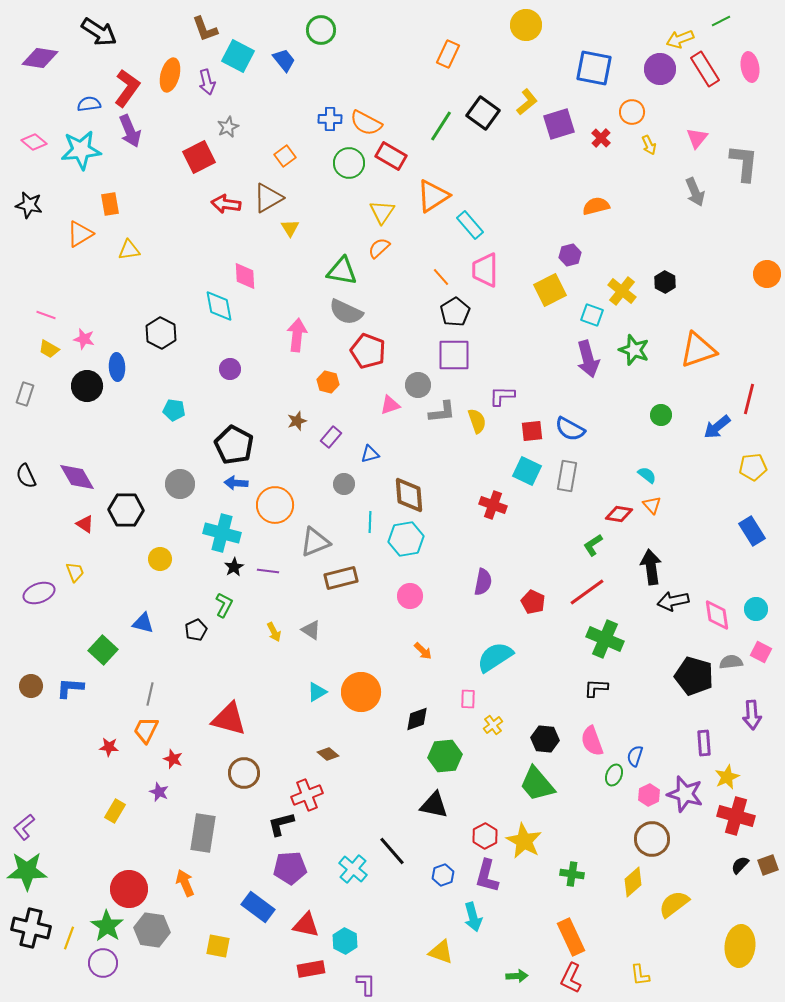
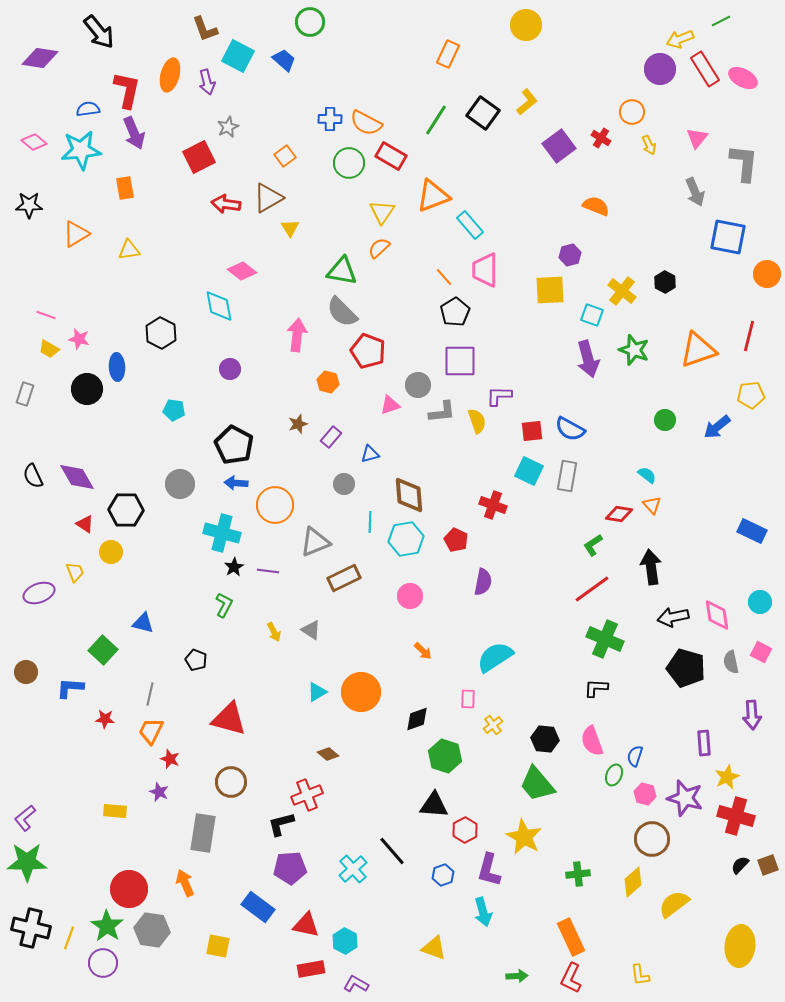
green circle at (321, 30): moved 11 px left, 8 px up
black arrow at (99, 32): rotated 18 degrees clockwise
blue trapezoid at (284, 60): rotated 10 degrees counterclockwise
pink ellipse at (750, 67): moved 7 px left, 11 px down; rotated 52 degrees counterclockwise
blue square at (594, 68): moved 134 px right, 169 px down
red L-shape at (127, 88): moved 2 px down; rotated 24 degrees counterclockwise
blue semicircle at (89, 104): moved 1 px left, 5 px down
purple square at (559, 124): moved 22 px down; rotated 20 degrees counterclockwise
green line at (441, 126): moved 5 px left, 6 px up
purple arrow at (130, 131): moved 4 px right, 2 px down
red cross at (601, 138): rotated 12 degrees counterclockwise
orange triangle at (433, 196): rotated 12 degrees clockwise
orange rectangle at (110, 204): moved 15 px right, 16 px up
black star at (29, 205): rotated 12 degrees counterclockwise
orange semicircle at (596, 206): rotated 36 degrees clockwise
orange triangle at (80, 234): moved 4 px left
pink diamond at (245, 276): moved 3 px left, 5 px up; rotated 48 degrees counterclockwise
orange line at (441, 277): moved 3 px right
yellow square at (550, 290): rotated 24 degrees clockwise
gray semicircle at (346, 312): moved 4 px left; rotated 20 degrees clockwise
pink star at (84, 339): moved 5 px left
purple square at (454, 355): moved 6 px right, 6 px down
black circle at (87, 386): moved 3 px down
purple L-shape at (502, 396): moved 3 px left
red line at (749, 399): moved 63 px up
green circle at (661, 415): moved 4 px right, 5 px down
brown star at (297, 421): moved 1 px right, 3 px down
yellow pentagon at (753, 467): moved 2 px left, 72 px up
cyan square at (527, 471): moved 2 px right
black semicircle at (26, 476): moved 7 px right
blue rectangle at (752, 531): rotated 32 degrees counterclockwise
yellow circle at (160, 559): moved 49 px left, 7 px up
brown rectangle at (341, 578): moved 3 px right; rotated 12 degrees counterclockwise
red line at (587, 592): moved 5 px right, 3 px up
black arrow at (673, 601): moved 16 px down
red pentagon at (533, 602): moved 77 px left, 62 px up
cyan circle at (756, 609): moved 4 px right, 7 px up
black pentagon at (196, 630): moved 30 px down; rotated 25 degrees counterclockwise
gray semicircle at (731, 662): rotated 95 degrees counterclockwise
black pentagon at (694, 676): moved 8 px left, 8 px up
brown circle at (31, 686): moved 5 px left, 14 px up
orange trapezoid at (146, 730): moved 5 px right, 1 px down
red star at (109, 747): moved 4 px left, 28 px up
green hexagon at (445, 756): rotated 24 degrees clockwise
red star at (173, 759): moved 3 px left
brown circle at (244, 773): moved 13 px left, 9 px down
purple star at (685, 794): moved 4 px down
pink hexagon at (649, 795): moved 4 px left, 1 px up; rotated 20 degrees counterclockwise
black triangle at (434, 805): rotated 8 degrees counterclockwise
yellow rectangle at (115, 811): rotated 65 degrees clockwise
purple L-shape at (24, 827): moved 1 px right, 9 px up
red hexagon at (485, 836): moved 20 px left, 6 px up
yellow star at (524, 841): moved 4 px up
cyan cross at (353, 869): rotated 8 degrees clockwise
green star at (27, 871): moved 9 px up
green cross at (572, 874): moved 6 px right; rotated 15 degrees counterclockwise
purple L-shape at (487, 876): moved 2 px right, 6 px up
cyan arrow at (473, 917): moved 10 px right, 5 px up
yellow triangle at (441, 952): moved 7 px left, 4 px up
purple L-shape at (366, 984): moved 10 px left; rotated 60 degrees counterclockwise
